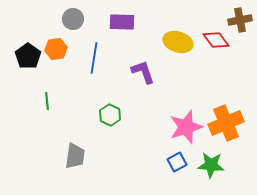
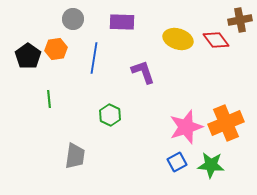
yellow ellipse: moved 3 px up
green line: moved 2 px right, 2 px up
